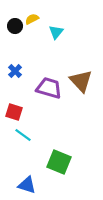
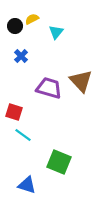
blue cross: moved 6 px right, 15 px up
